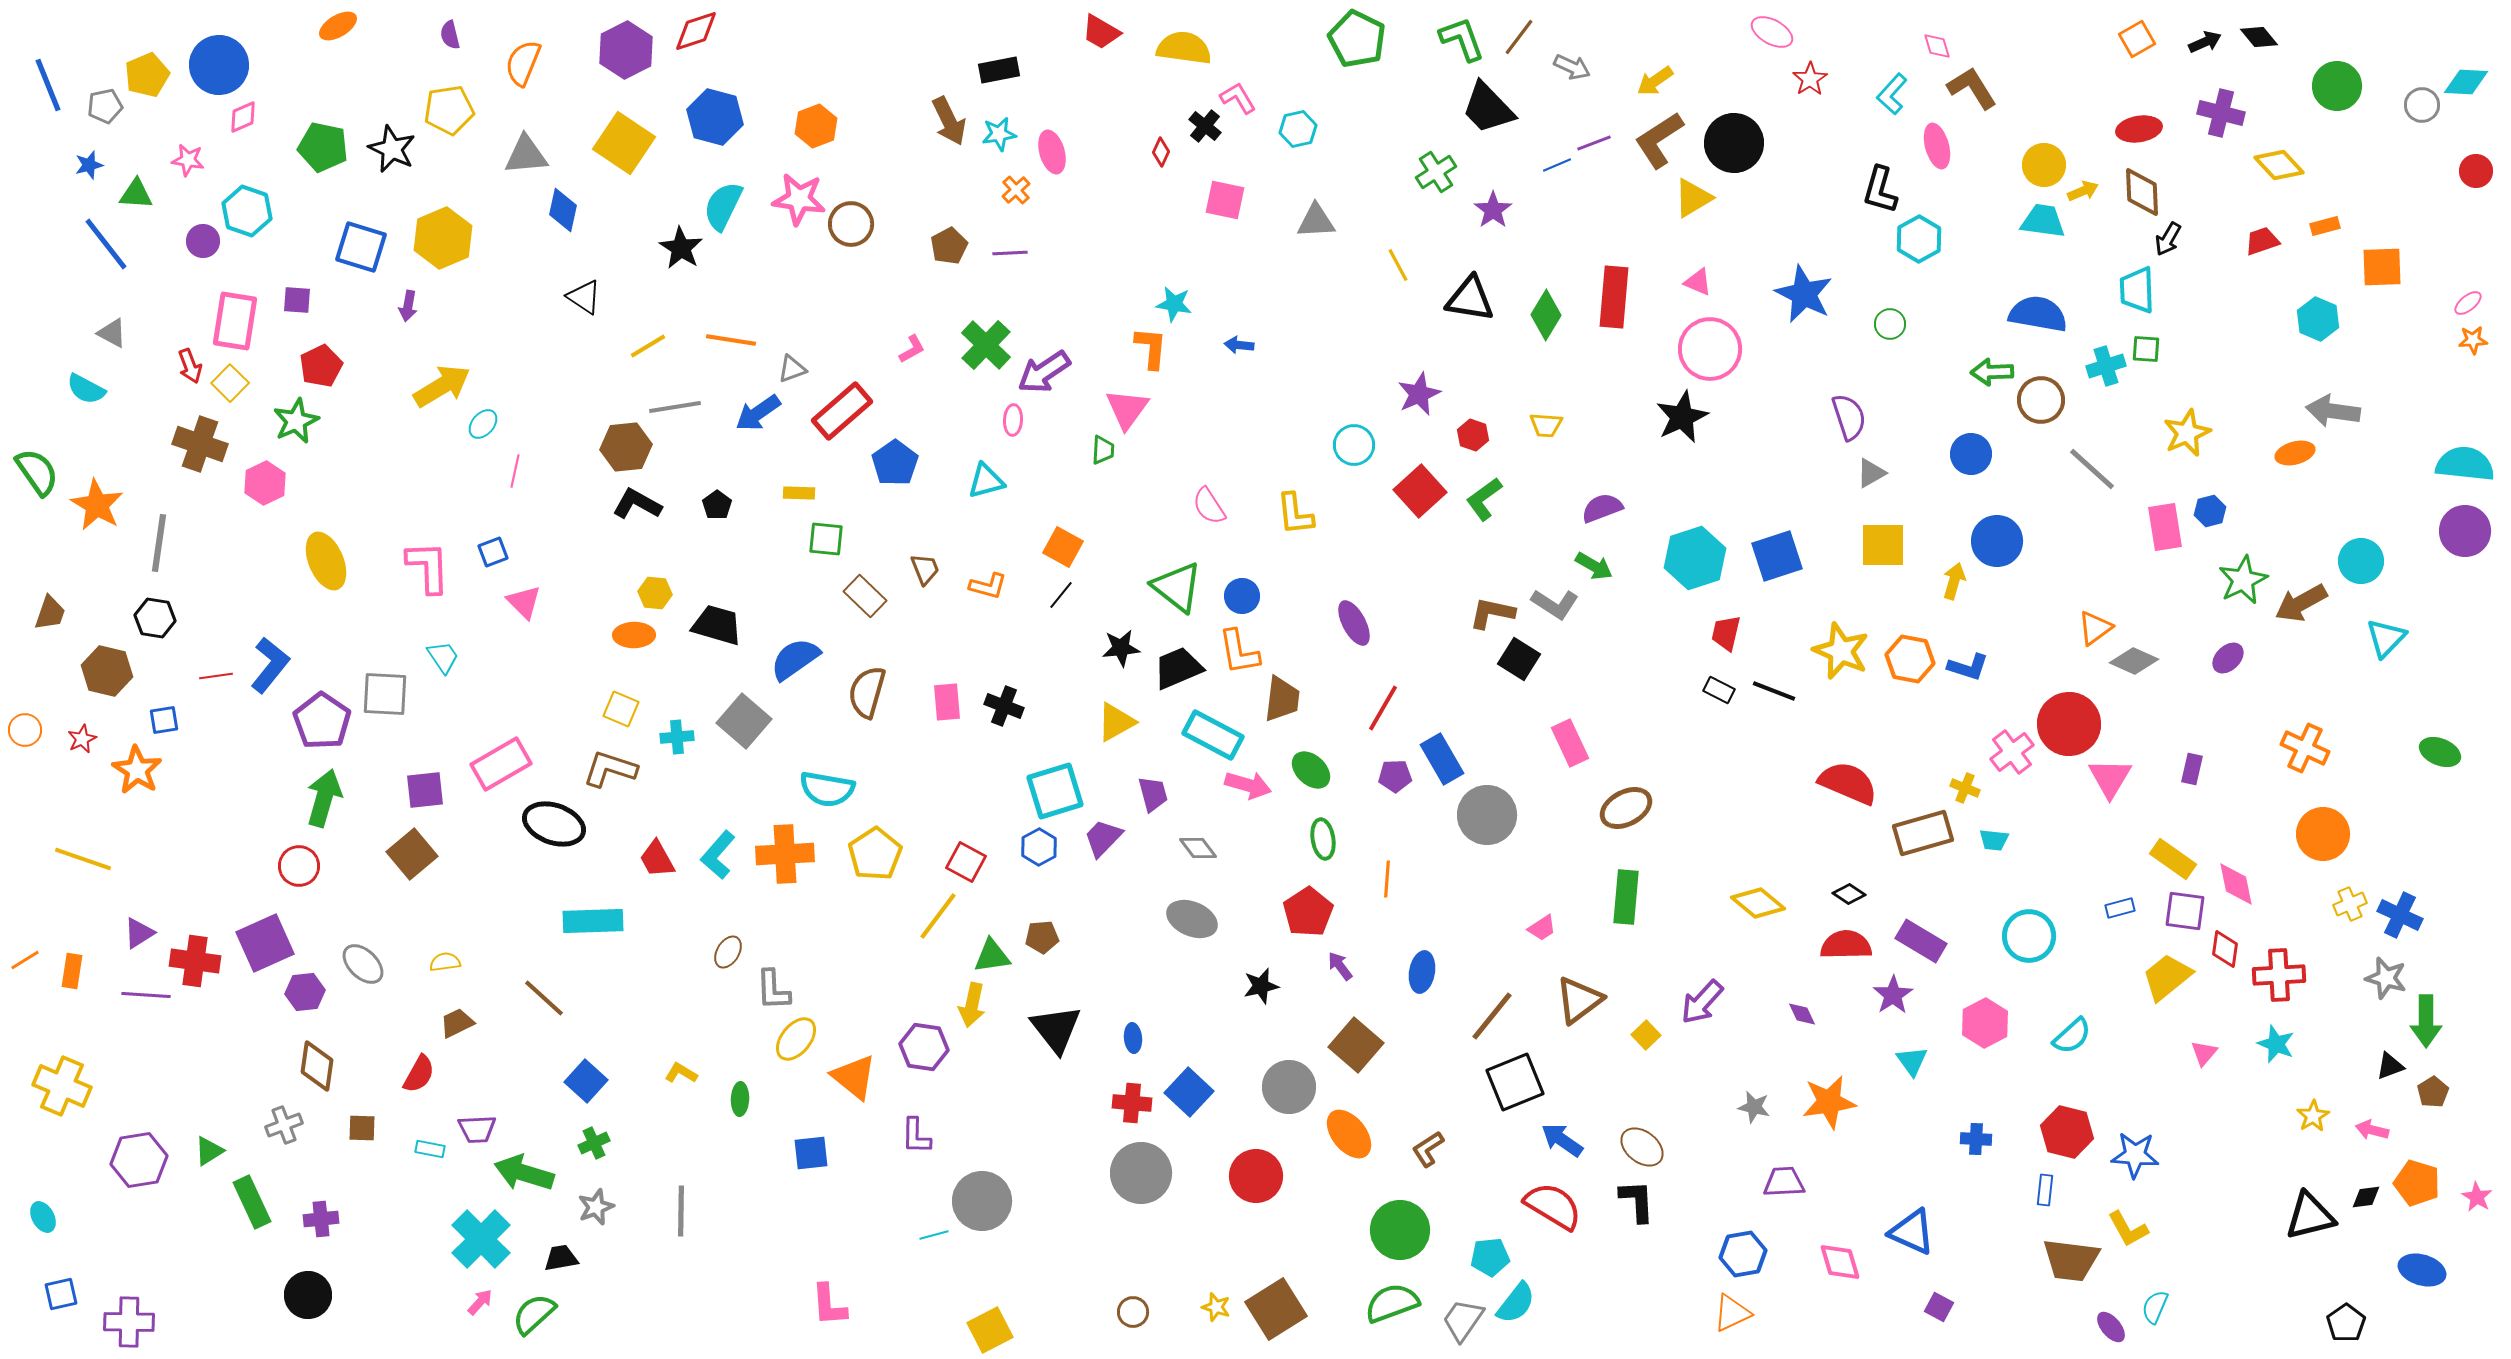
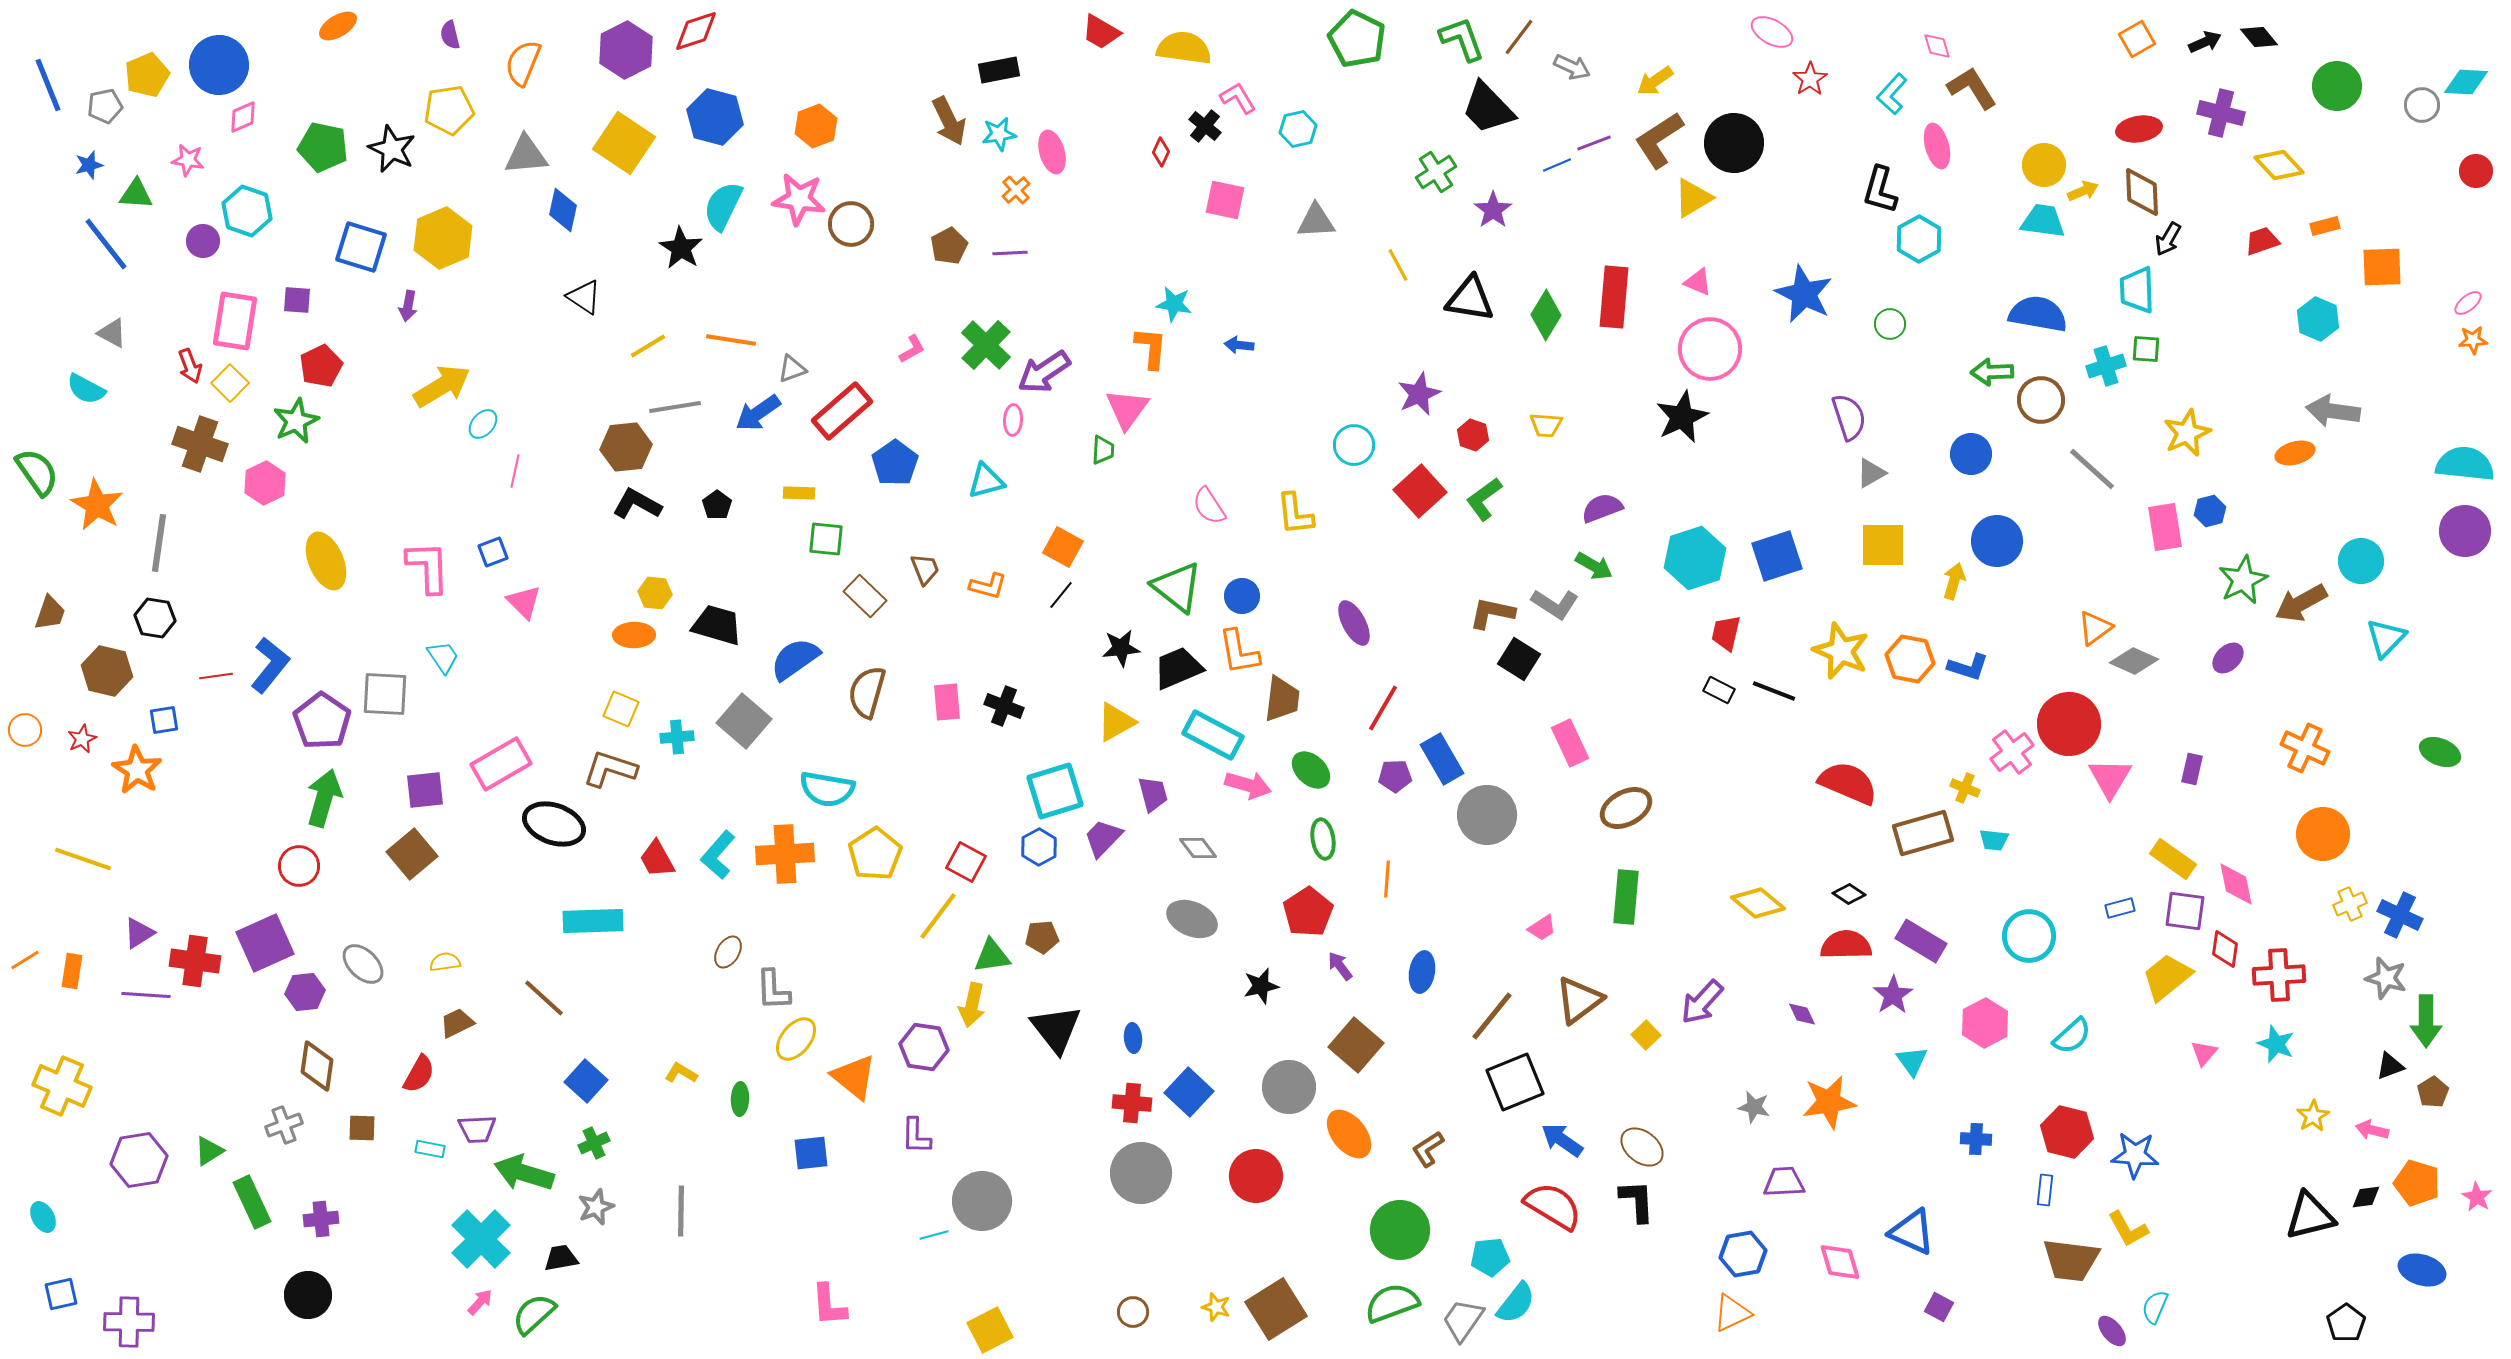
purple ellipse at (2111, 1327): moved 1 px right, 4 px down
